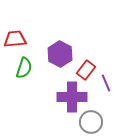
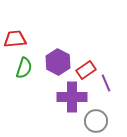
purple hexagon: moved 2 px left, 8 px down
red rectangle: rotated 18 degrees clockwise
gray circle: moved 5 px right, 1 px up
